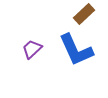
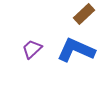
blue L-shape: rotated 138 degrees clockwise
